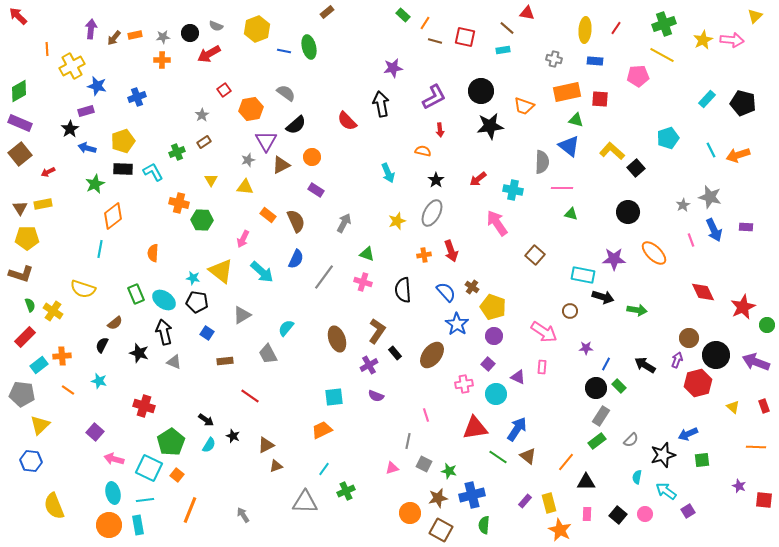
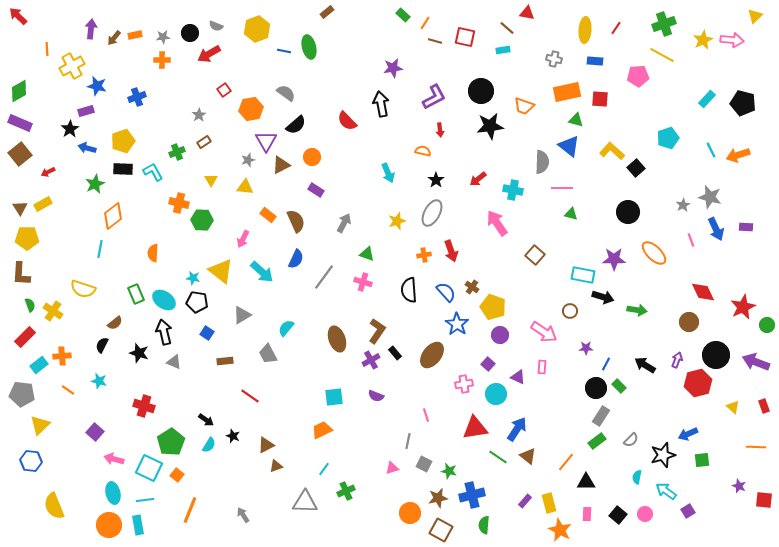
gray star at (202, 115): moved 3 px left
yellow rectangle at (43, 204): rotated 18 degrees counterclockwise
blue arrow at (714, 230): moved 2 px right, 1 px up
brown L-shape at (21, 274): rotated 75 degrees clockwise
black semicircle at (403, 290): moved 6 px right
purple circle at (494, 336): moved 6 px right, 1 px up
brown circle at (689, 338): moved 16 px up
purple cross at (369, 365): moved 2 px right, 5 px up
